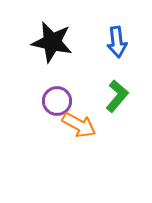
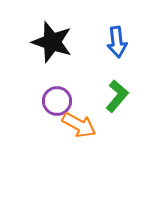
black star: rotated 6 degrees clockwise
